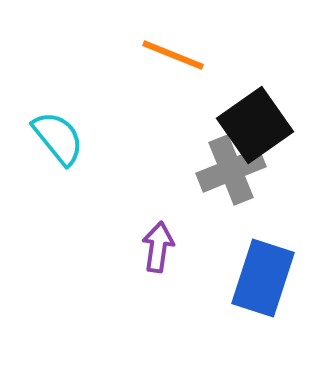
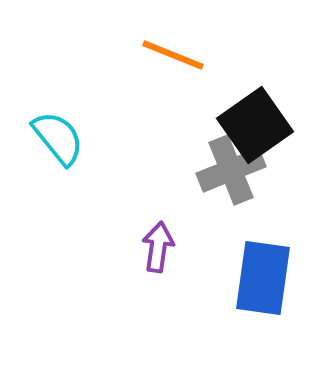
blue rectangle: rotated 10 degrees counterclockwise
